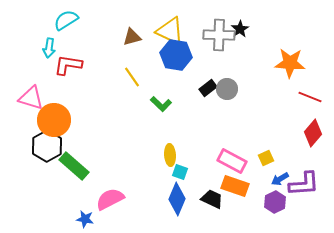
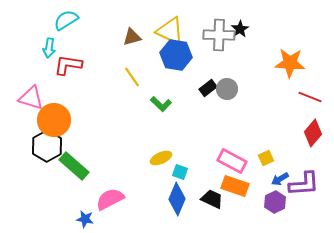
yellow ellipse: moved 9 px left, 3 px down; rotated 70 degrees clockwise
